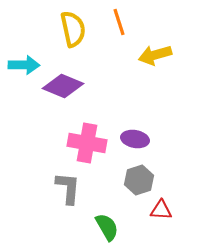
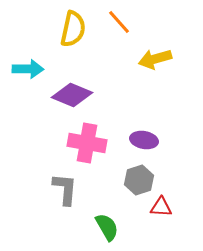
orange line: rotated 24 degrees counterclockwise
yellow semicircle: rotated 24 degrees clockwise
yellow arrow: moved 4 px down
cyan arrow: moved 4 px right, 4 px down
purple diamond: moved 9 px right, 9 px down
purple ellipse: moved 9 px right, 1 px down
gray L-shape: moved 3 px left, 1 px down
red triangle: moved 3 px up
